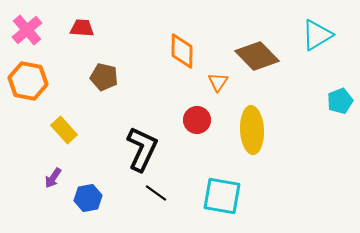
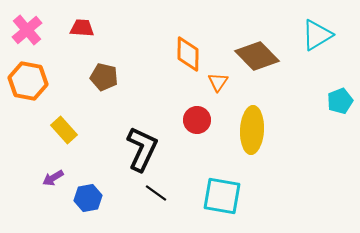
orange diamond: moved 6 px right, 3 px down
yellow ellipse: rotated 6 degrees clockwise
purple arrow: rotated 25 degrees clockwise
